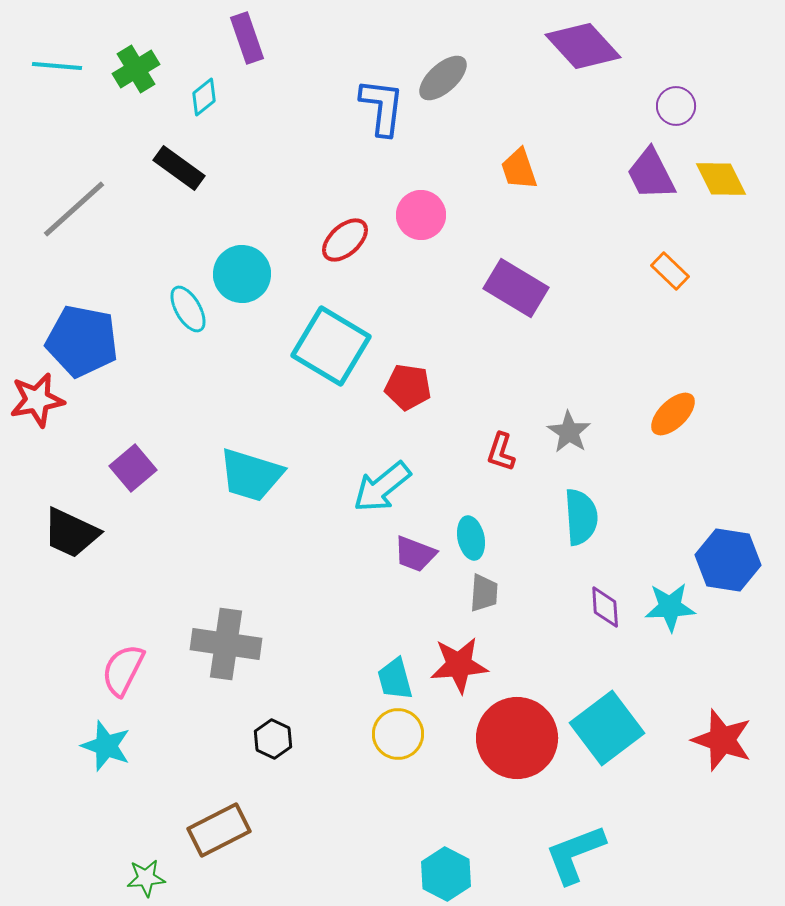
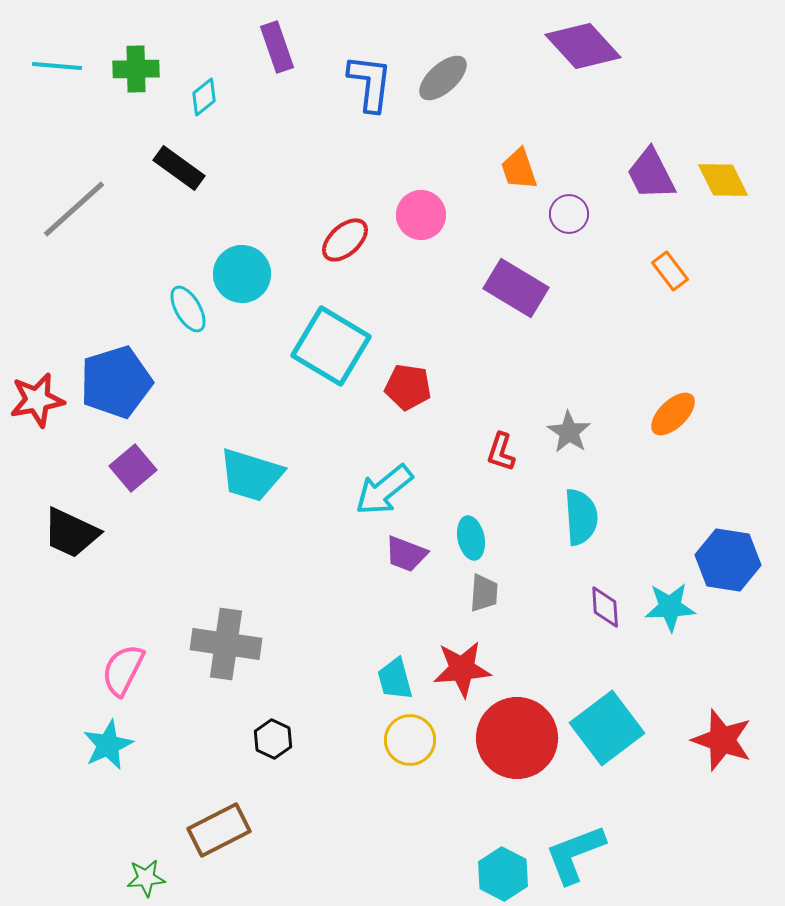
purple rectangle at (247, 38): moved 30 px right, 9 px down
green cross at (136, 69): rotated 30 degrees clockwise
purple circle at (676, 106): moved 107 px left, 108 px down
blue L-shape at (382, 107): moved 12 px left, 24 px up
yellow diamond at (721, 179): moved 2 px right, 1 px down
orange rectangle at (670, 271): rotated 9 degrees clockwise
blue pentagon at (82, 341): moved 34 px right, 41 px down; rotated 28 degrees counterclockwise
cyan arrow at (382, 487): moved 2 px right, 3 px down
purple trapezoid at (415, 554): moved 9 px left
red star at (459, 665): moved 3 px right, 4 px down
yellow circle at (398, 734): moved 12 px right, 6 px down
cyan star at (106, 746): moved 2 px right, 1 px up; rotated 27 degrees clockwise
cyan hexagon at (446, 874): moved 57 px right
